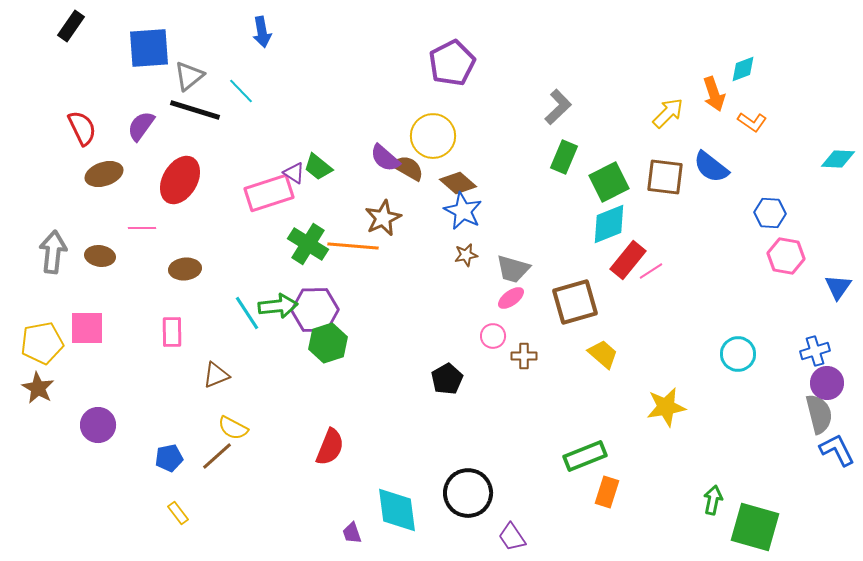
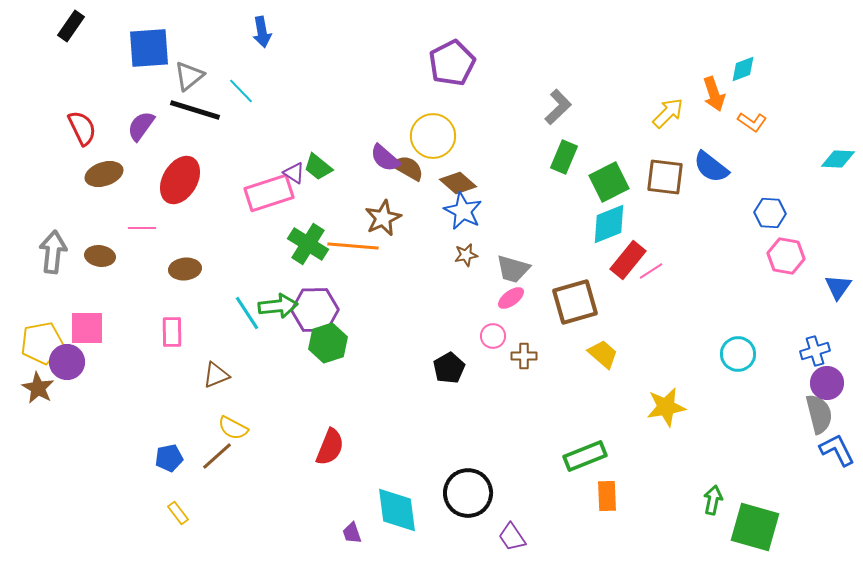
black pentagon at (447, 379): moved 2 px right, 11 px up
purple circle at (98, 425): moved 31 px left, 63 px up
orange rectangle at (607, 492): moved 4 px down; rotated 20 degrees counterclockwise
